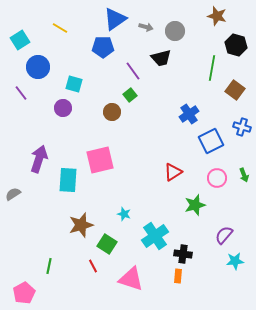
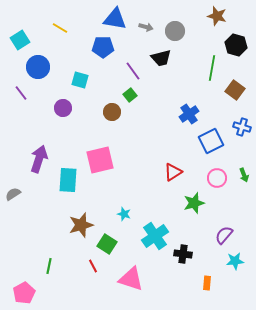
blue triangle at (115, 19): rotated 45 degrees clockwise
cyan square at (74, 84): moved 6 px right, 4 px up
green star at (195, 205): moved 1 px left, 2 px up
orange rectangle at (178, 276): moved 29 px right, 7 px down
